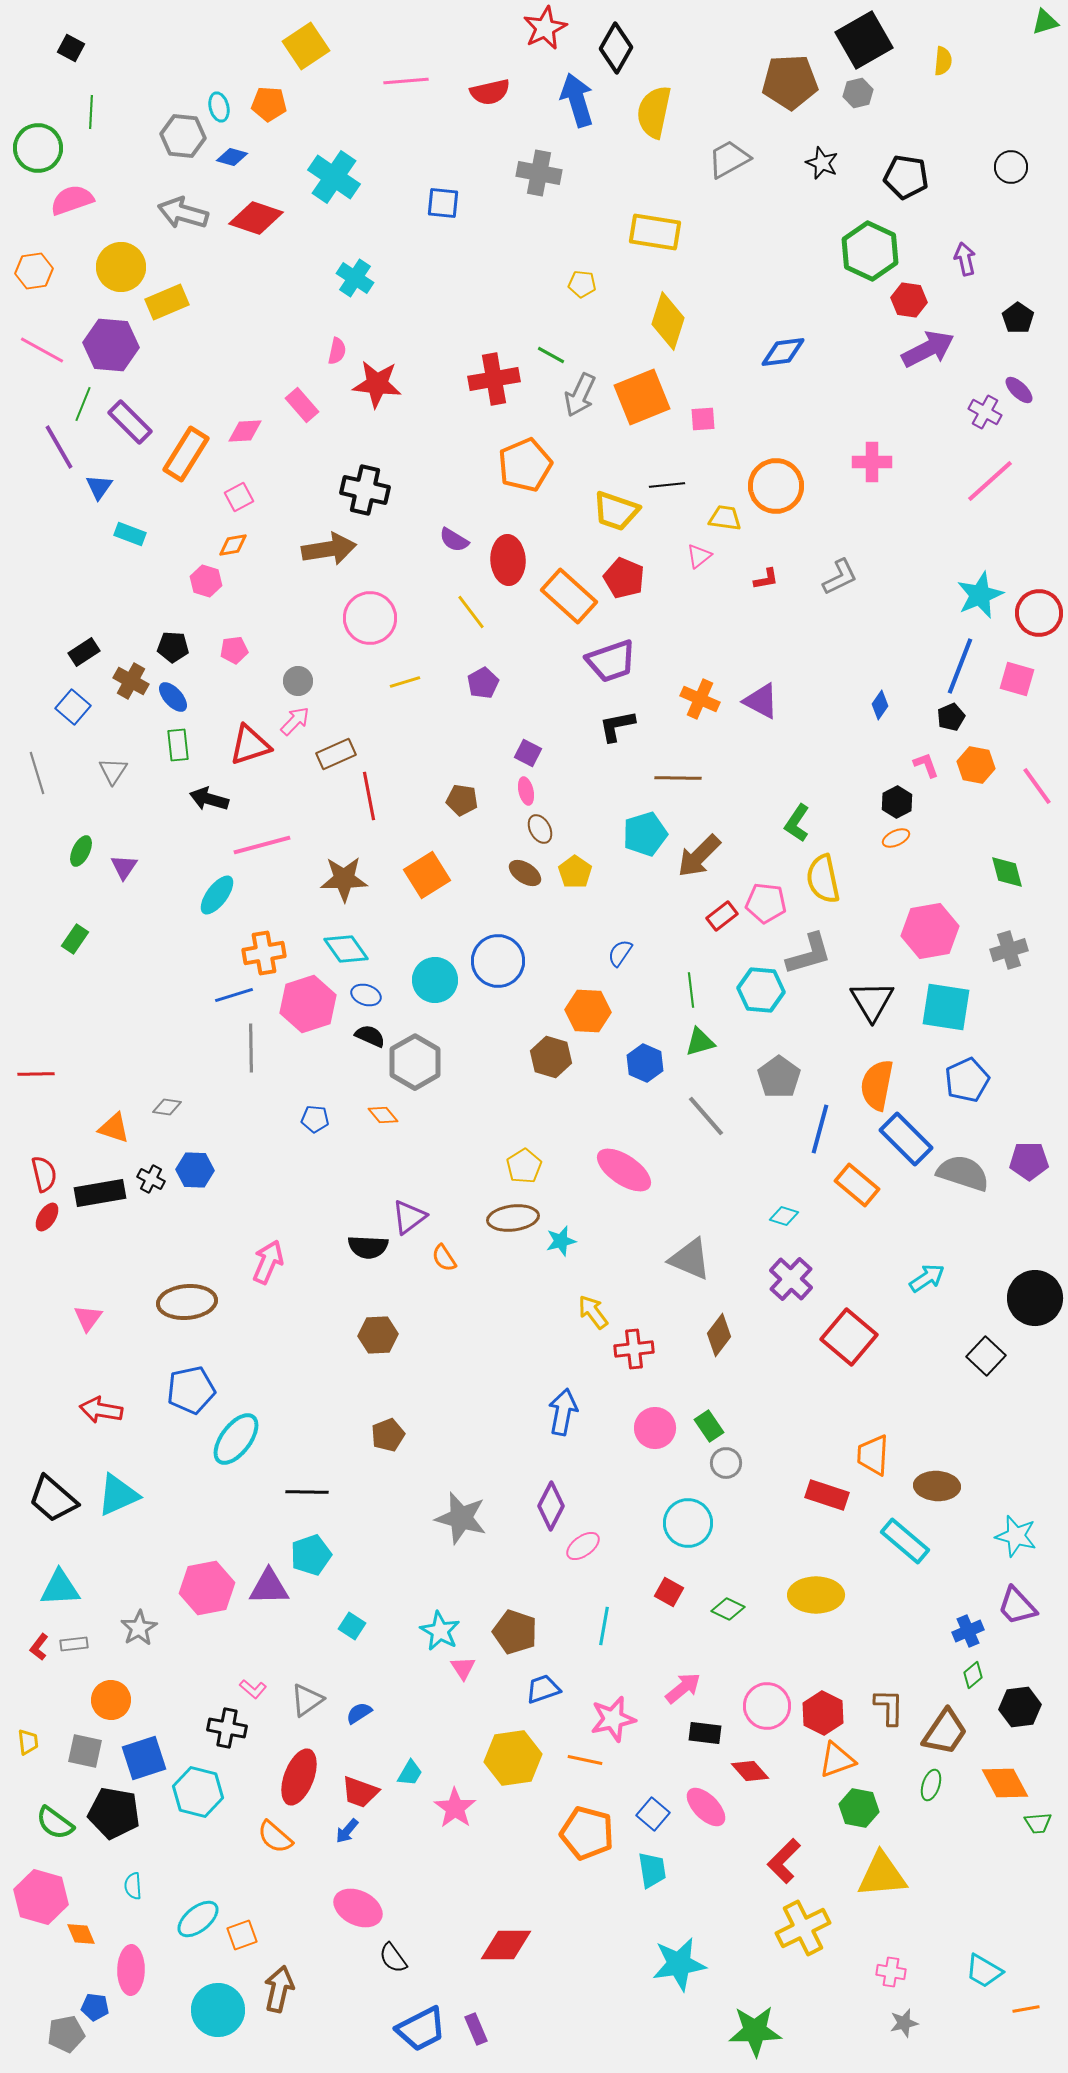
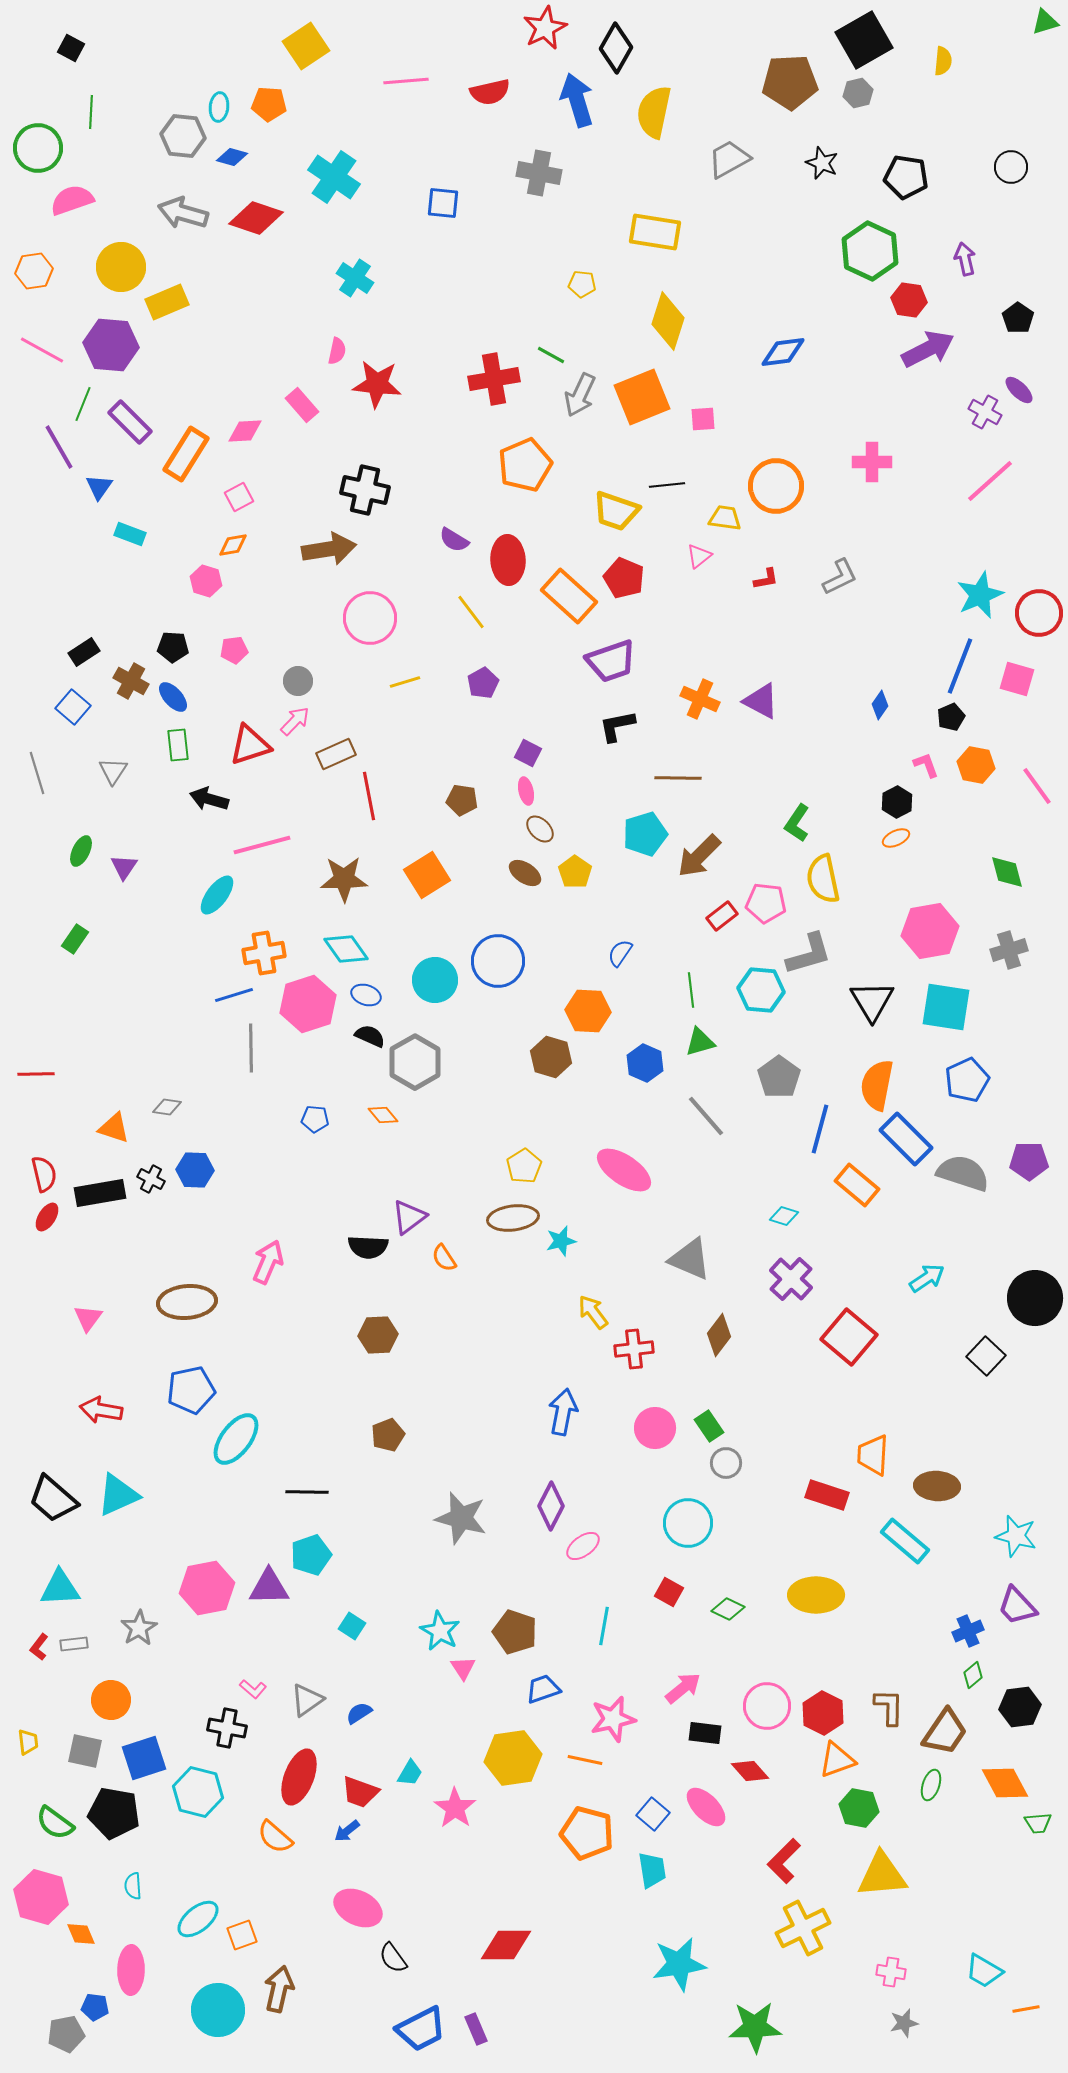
cyan ellipse at (219, 107): rotated 20 degrees clockwise
brown ellipse at (540, 829): rotated 16 degrees counterclockwise
blue arrow at (347, 1831): rotated 12 degrees clockwise
green star at (755, 2031): moved 4 px up
